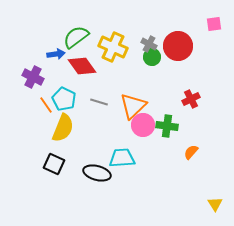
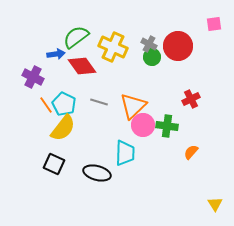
cyan pentagon: moved 5 px down
yellow semicircle: rotated 16 degrees clockwise
cyan trapezoid: moved 3 px right, 5 px up; rotated 96 degrees clockwise
